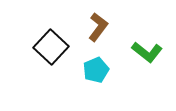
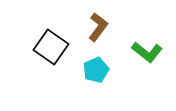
black square: rotated 8 degrees counterclockwise
